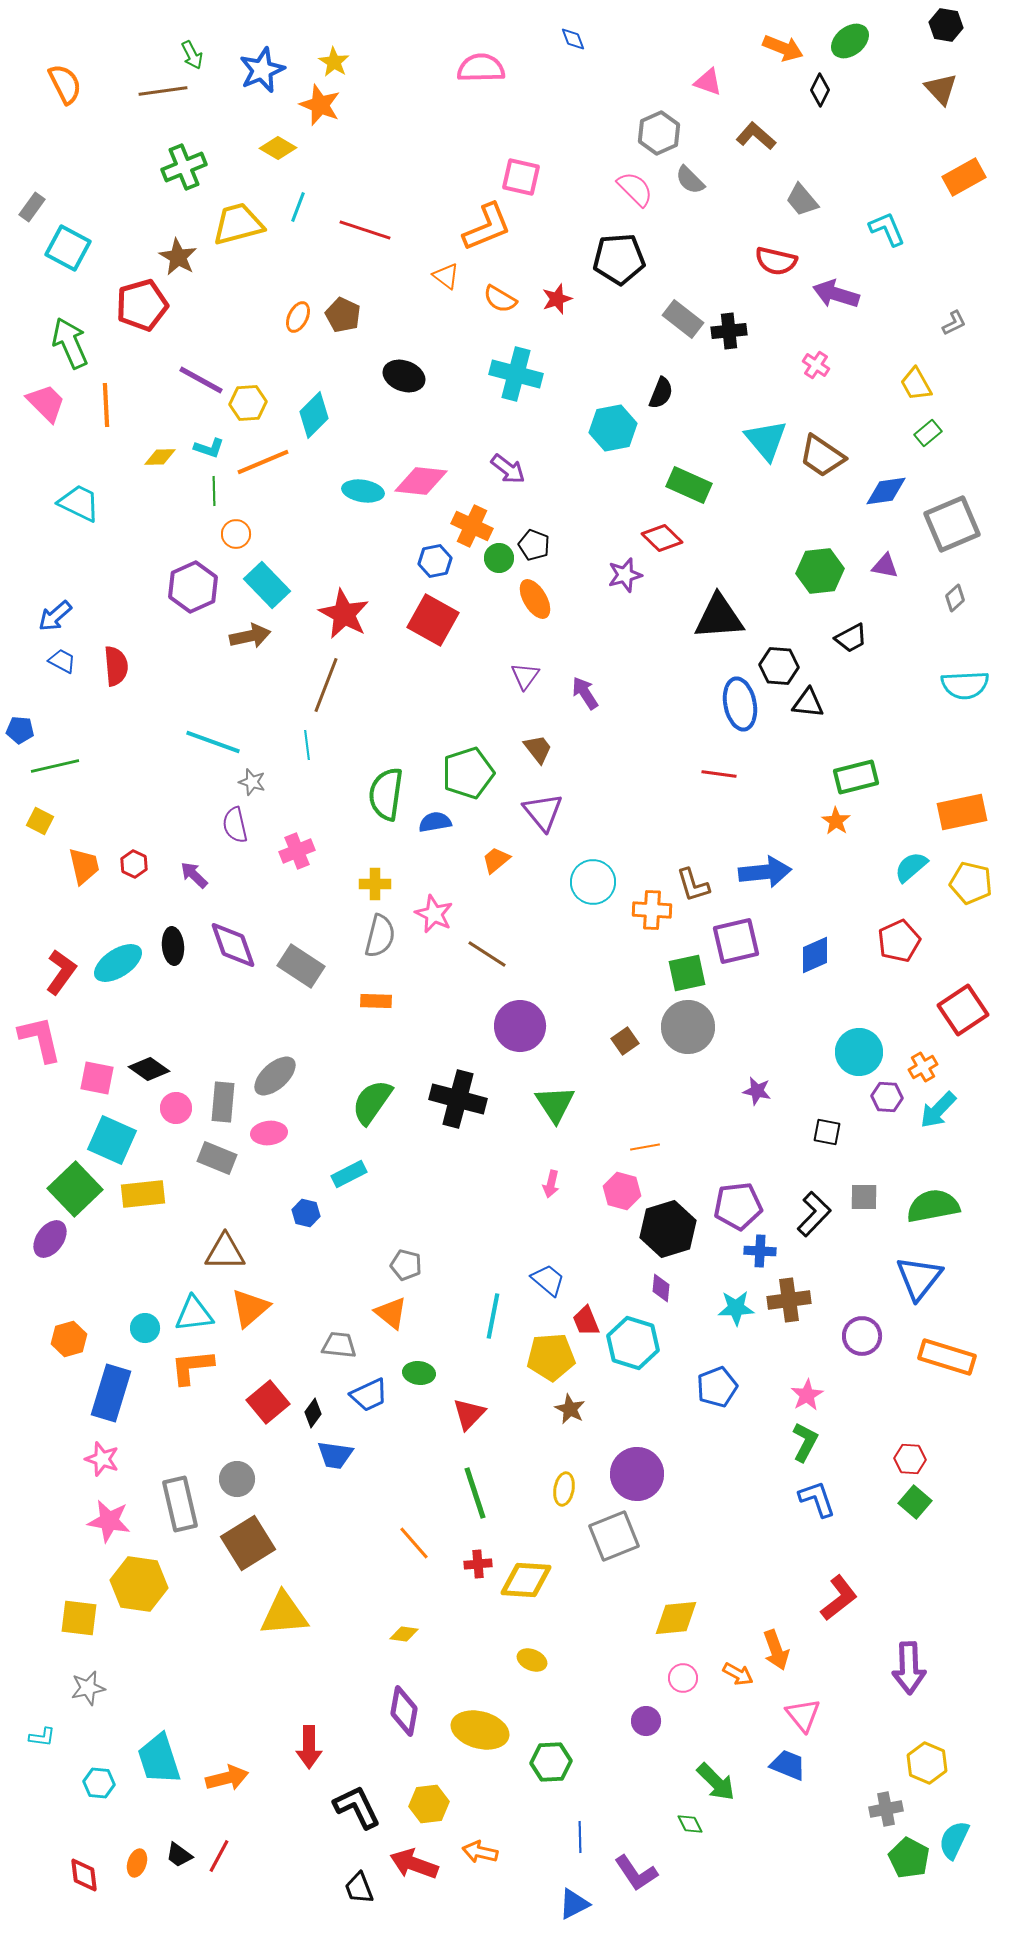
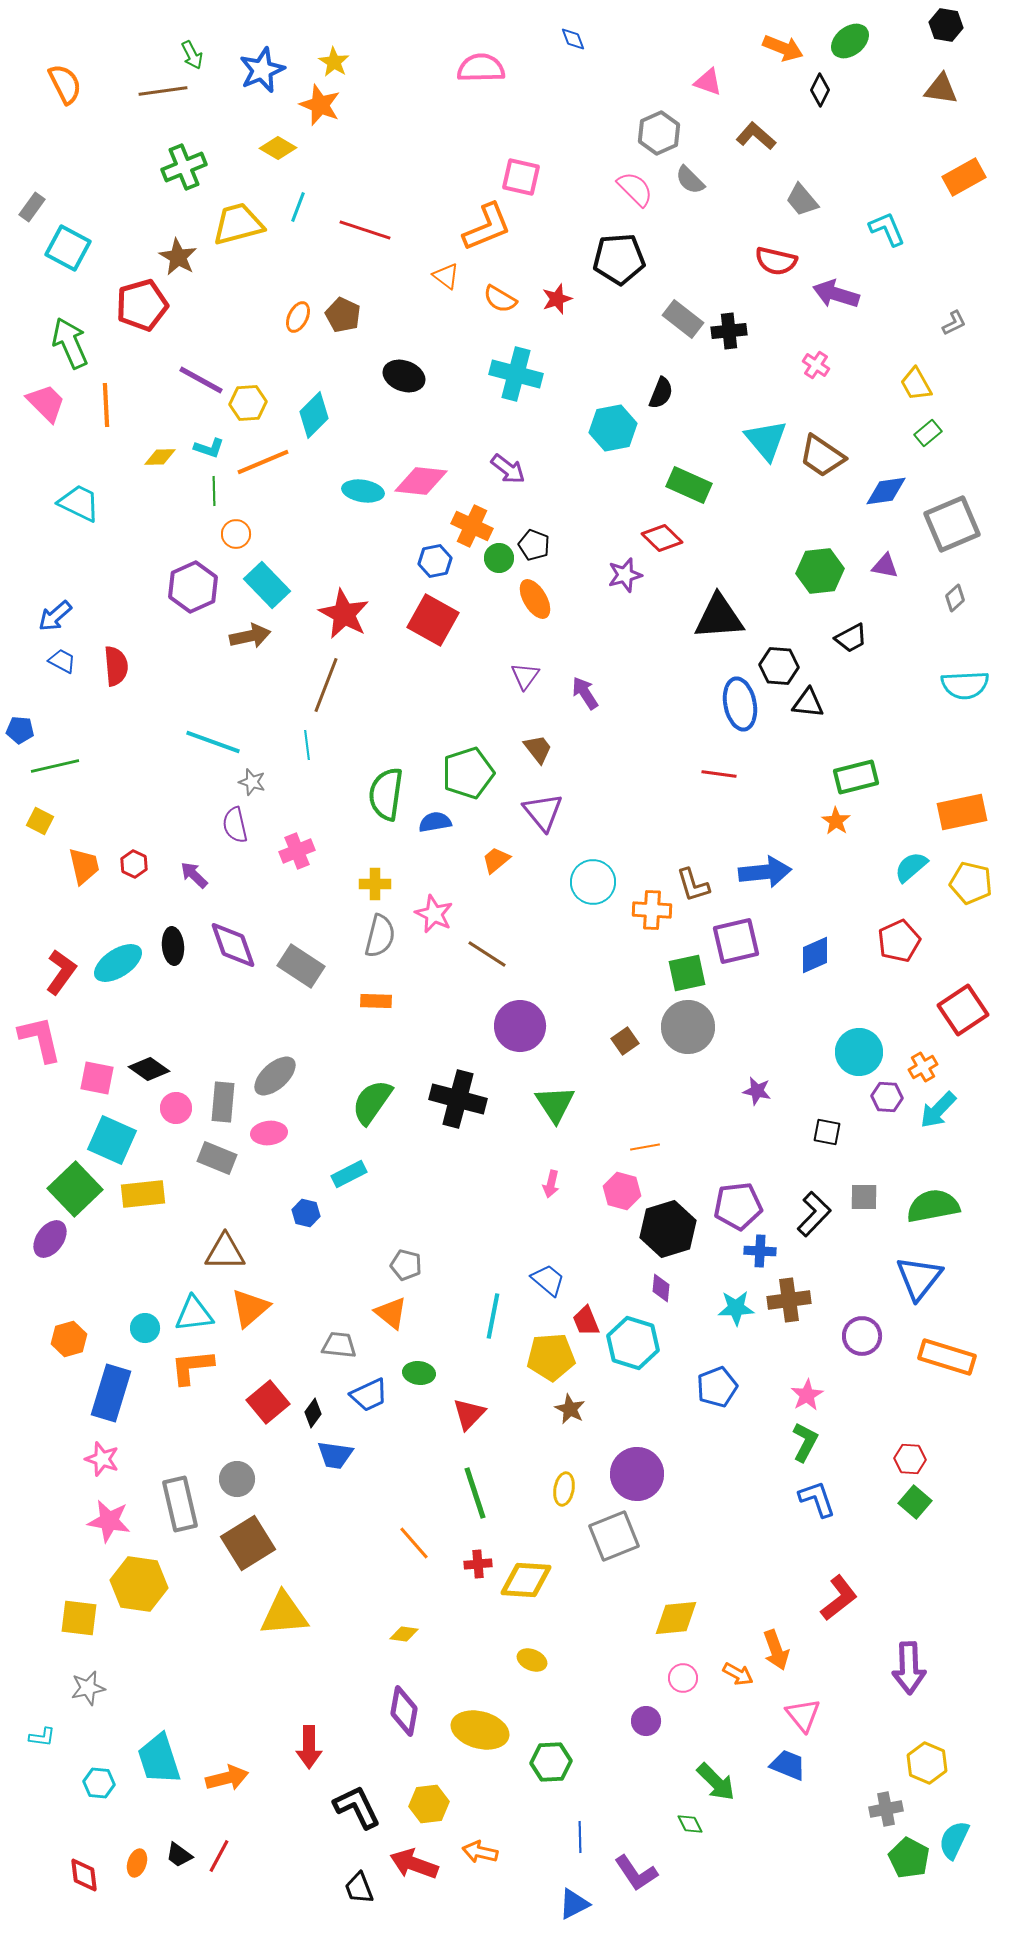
brown triangle at (941, 89): rotated 39 degrees counterclockwise
